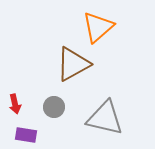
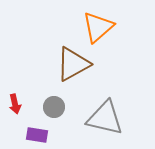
purple rectangle: moved 11 px right
